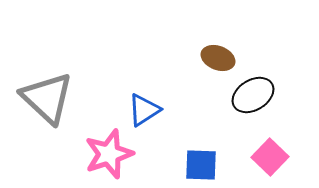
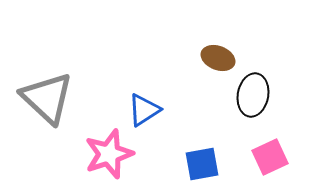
black ellipse: rotated 48 degrees counterclockwise
pink square: rotated 21 degrees clockwise
blue square: moved 1 px right, 1 px up; rotated 12 degrees counterclockwise
